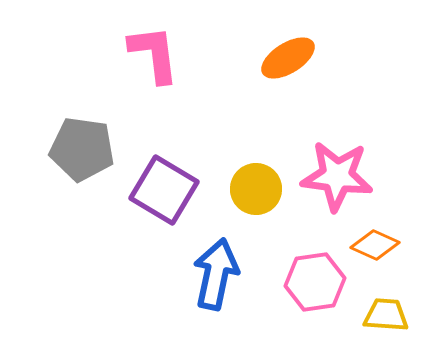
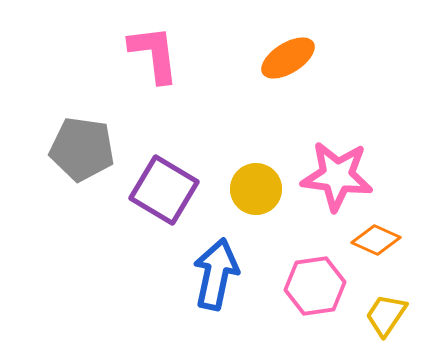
orange diamond: moved 1 px right, 5 px up
pink hexagon: moved 4 px down
yellow trapezoid: rotated 60 degrees counterclockwise
